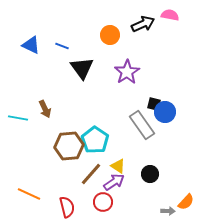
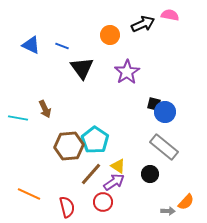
gray rectangle: moved 22 px right, 22 px down; rotated 16 degrees counterclockwise
